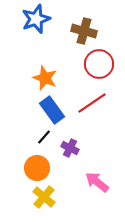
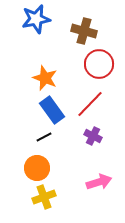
blue star: rotated 8 degrees clockwise
red line: moved 2 px left, 1 px down; rotated 12 degrees counterclockwise
black line: rotated 21 degrees clockwise
purple cross: moved 23 px right, 12 px up
pink arrow: moved 2 px right; rotated 125 degrees clockwise
yellow cross: rotated 30 degrees clockwise
